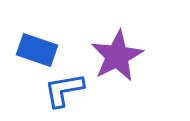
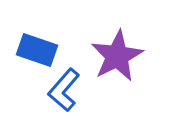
blue L-shape: rotated 39 degrees counterclockwise
